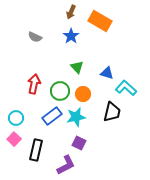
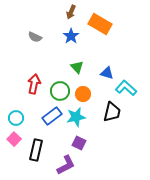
orange rectangle: moved 3 px down
